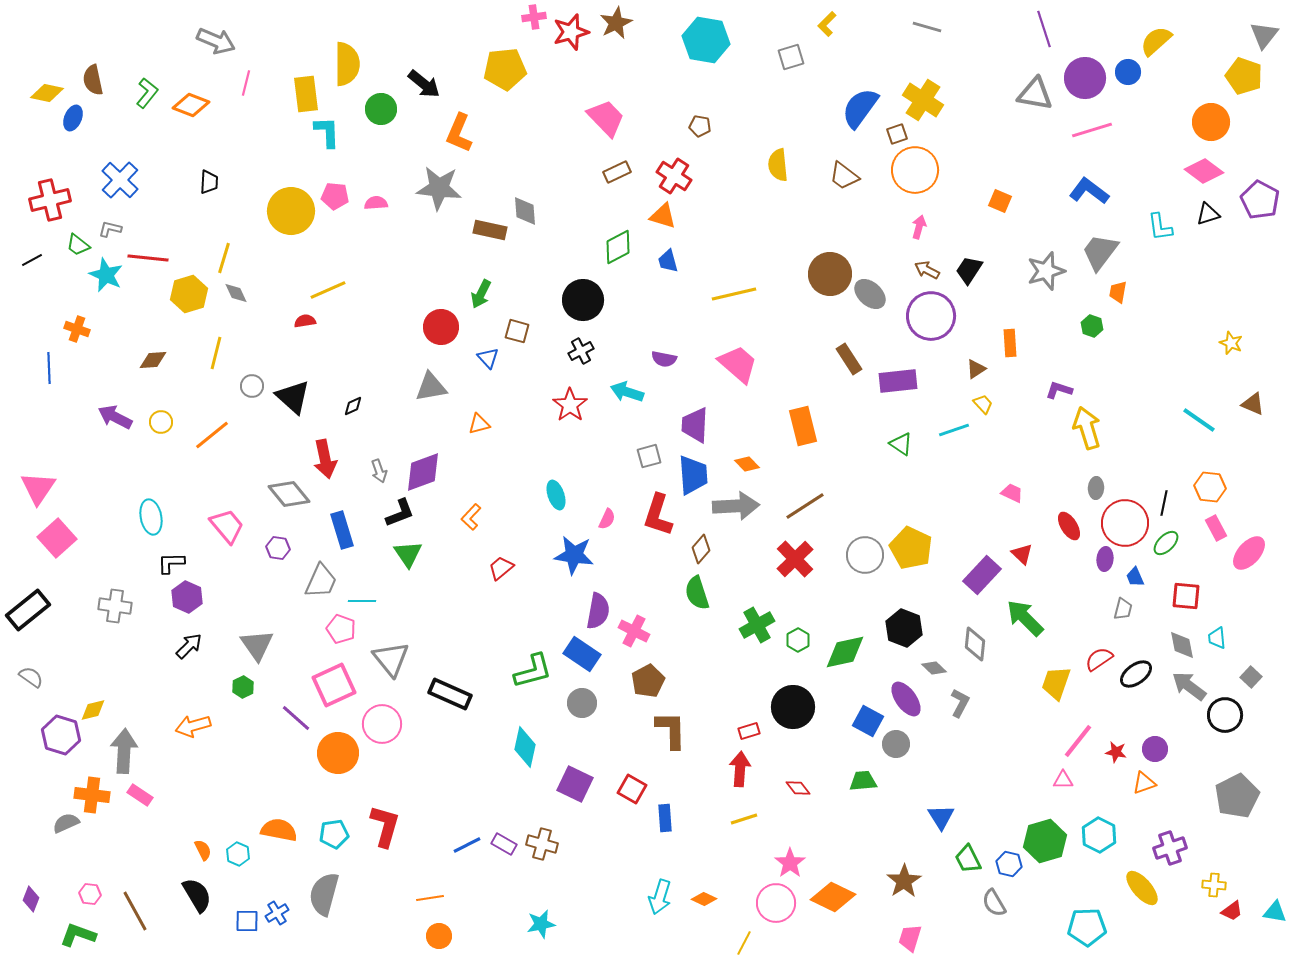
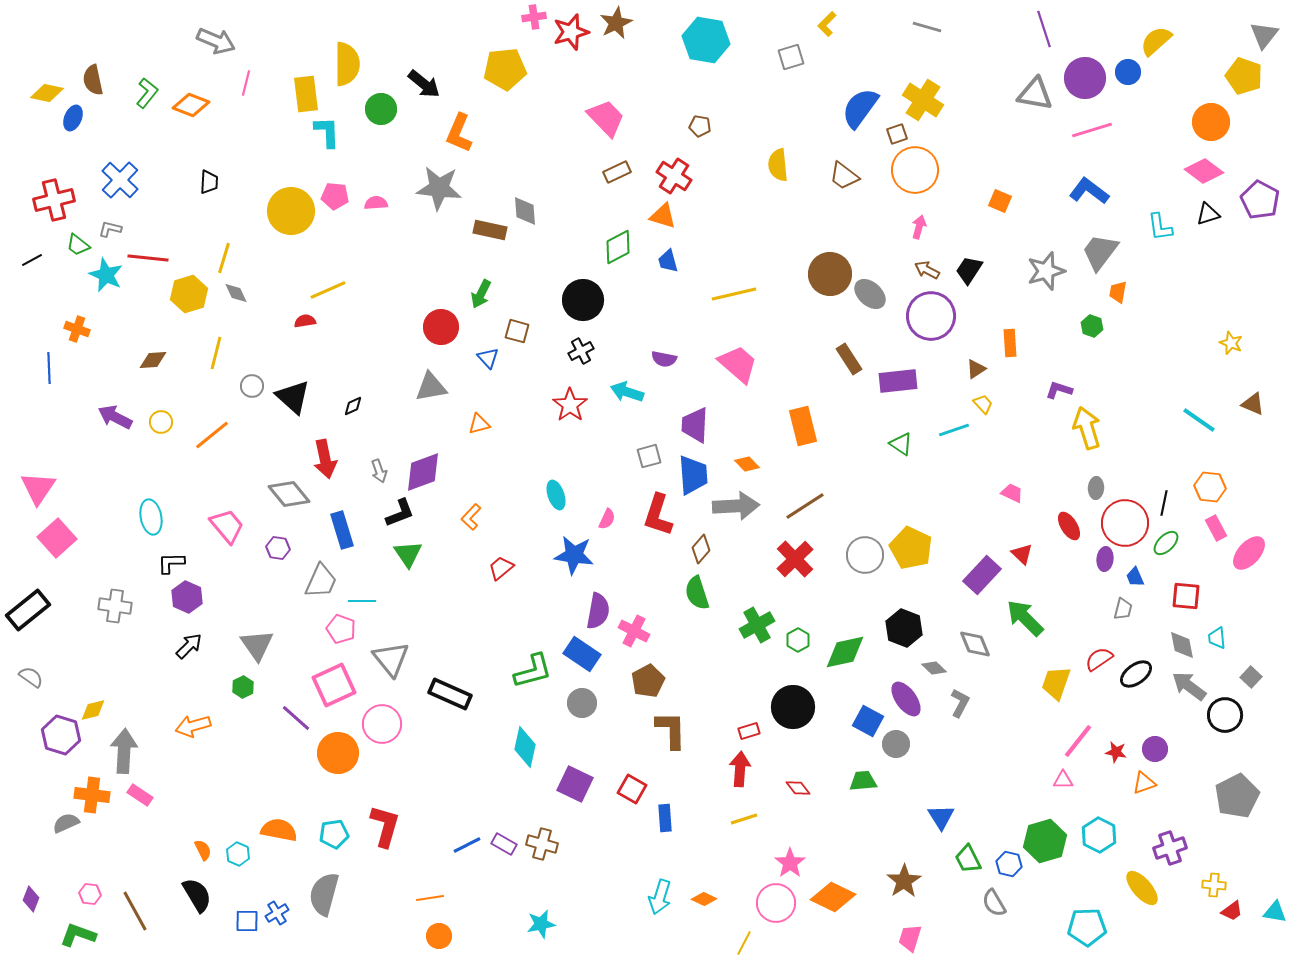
red cross at (50, 200): moved 4 px right
gray diamond at (975, 644): rotated 28 degrees counterclockwise
